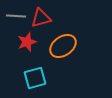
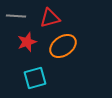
red triangle: moved 9 px right
